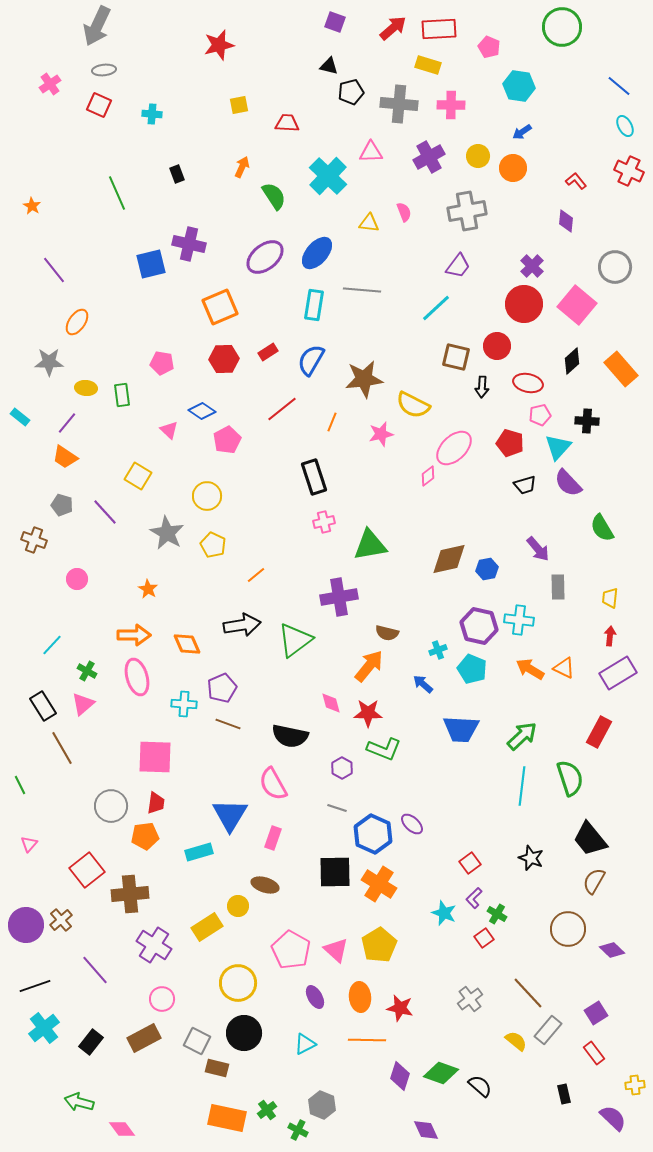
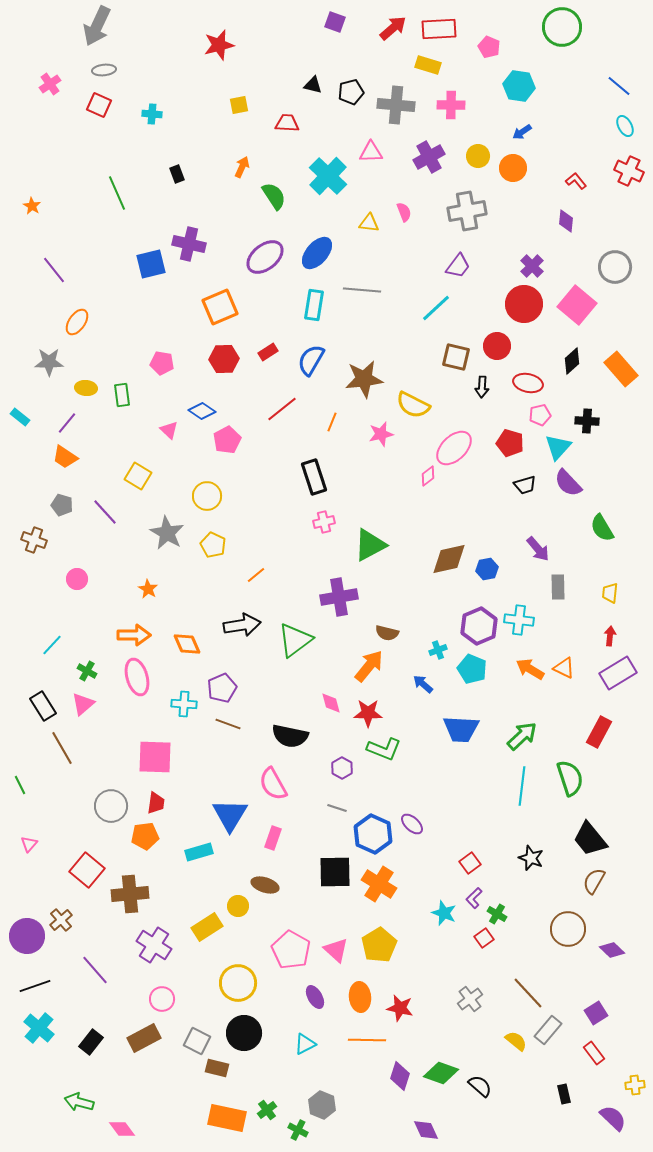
black triangle at (329, 66): moved 16 px left, 19 px down
gray cross at (399, 104): moved 3 px left, 1 px down
green triangle at (370, 545): rotated 18 degrees counterclockwise
yellow trapezoid at (610, 598): moved 5 px up
purple hexagon at (479, 626): rotated 24 degrees clockwise
red square at (87, 870): rotated 12 degrees counterclockwise
purple circle at (26, 925): moved 1 px right, 11 px down
cyan cross at (44, 1028): moved 5 px left; rotated 12 degrees counterclockwise
